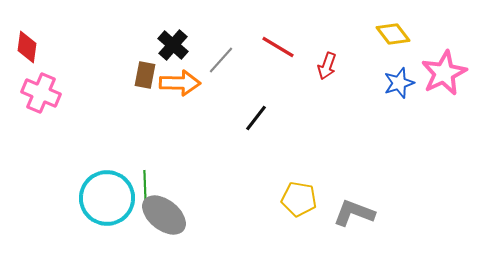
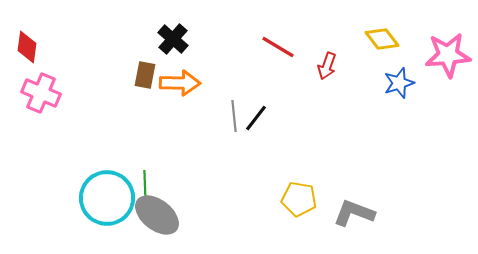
yellow diamond: moved 11 px left, 5 px down
black cross: moved 6 px up
gray line: moved 13 px right, 56 px down; rotated 48 degrees counterclockwise
pink star: moved 4 px right, 18 px up; rotated 21 degrees clockwise
gray ellipse: moved 7 px left
